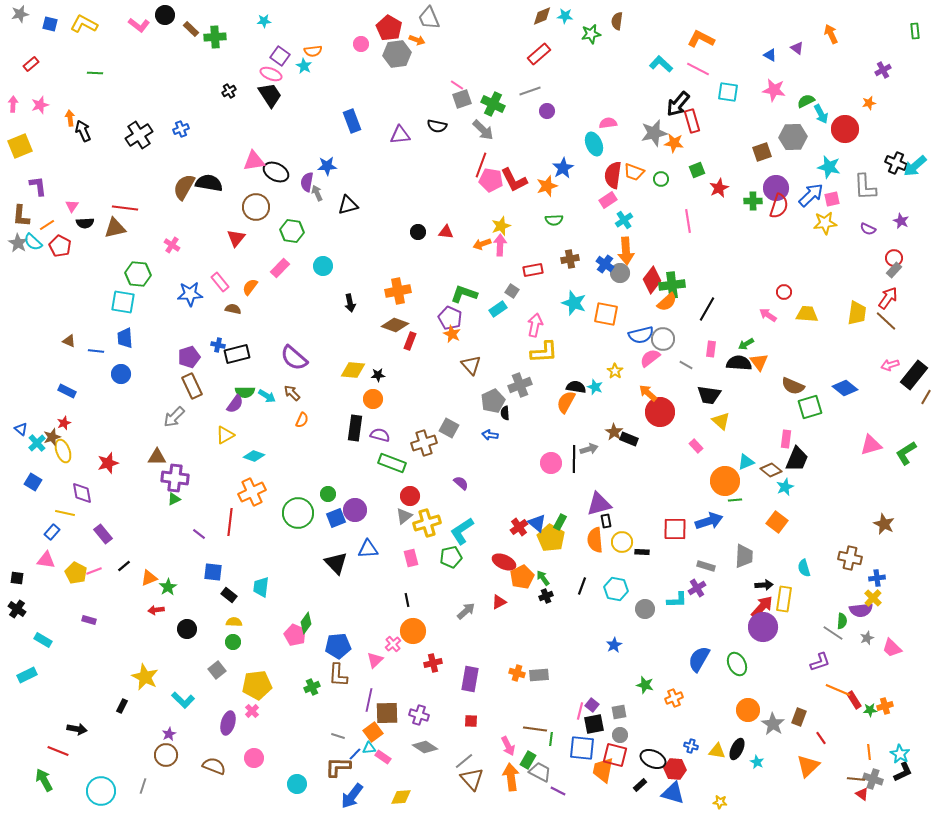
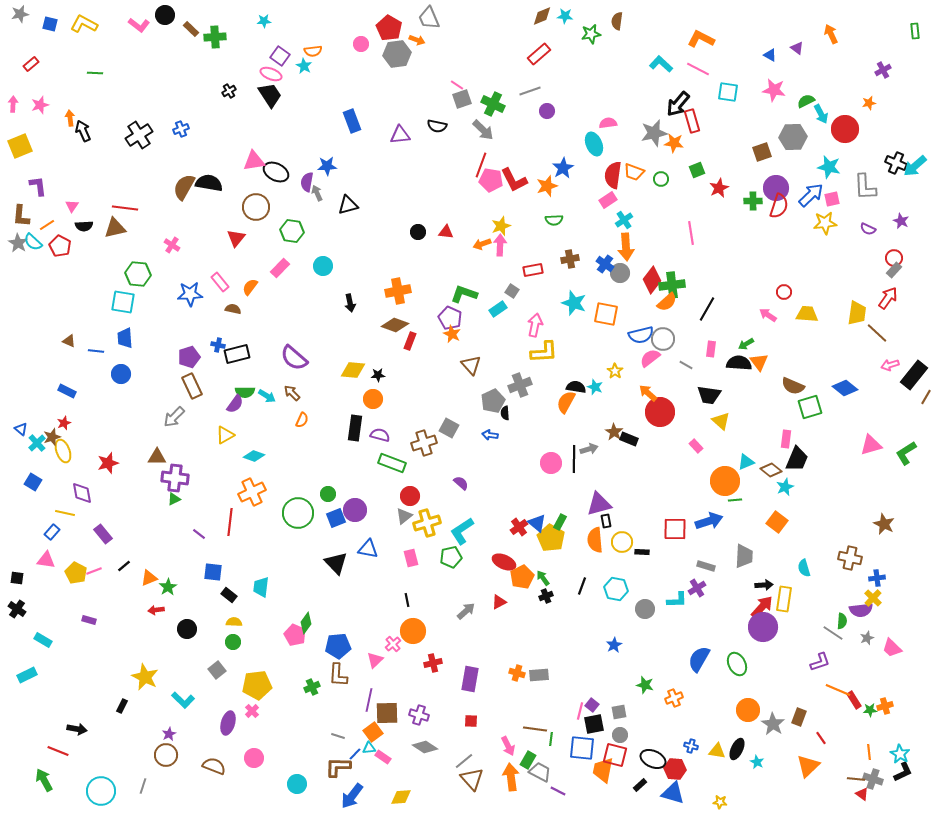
pink line at (688, 221): moved 3 px right, 12 px down
black semicircle at (85, 223): moved 1 px left, 3 px down
orange arrow at (626, 251): moved 4 px up
brown line at (886, 321): moved 9 px left, 12 px down
blue triangle at (368, 549): rotated 15 degrees clockwise
